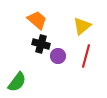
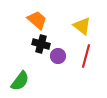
yellow triangle: rotated 42 degrees counterclockwise
green semicircle: moved 3 px right, 1 px up
